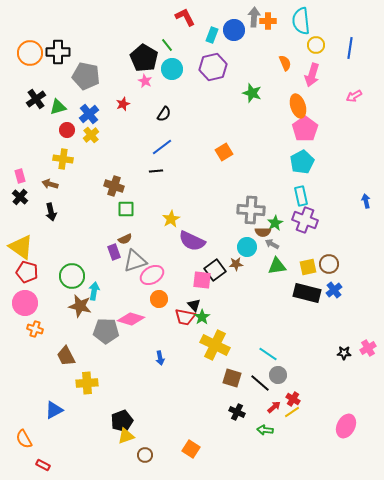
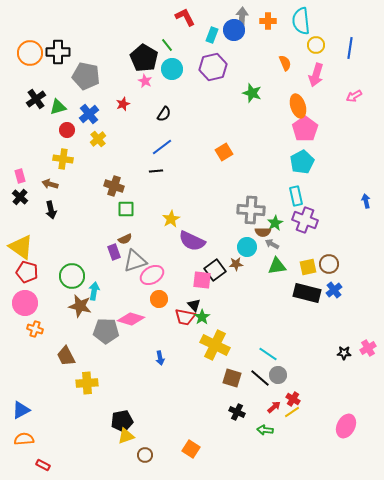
gray arrow at (254, 17): moved 12 px left
pink arrow at (312, 75): moved 4 px right
yellow cross at (91, 135): moved 7 px right, 4 px down
cyan rectangle at (301, 196): moved 5 px left
black arrow at (51, 212): moved 2 px up
black line at (260, 383): moved 5 px up
blue triangle at (54, 410): moved 33 px left
black pentagon at (122, 421): rotated 10 degrees clockwise
orange semicircle at (24, 439): rotated 114 degrees clockwise
